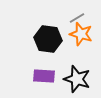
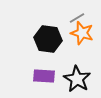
orange star: moved 1 px right, 1 px up
black star: rotated 12 degrees clockwise
